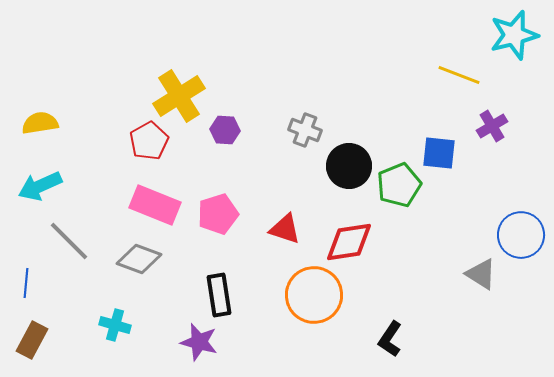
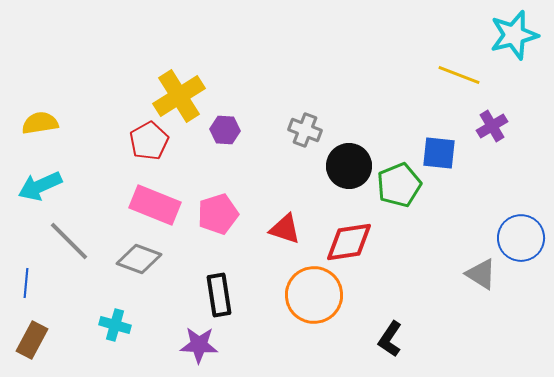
blue circle: moved 3 px down
purple star: moved 3 px down; rotated 12 degrees counterclockwise
